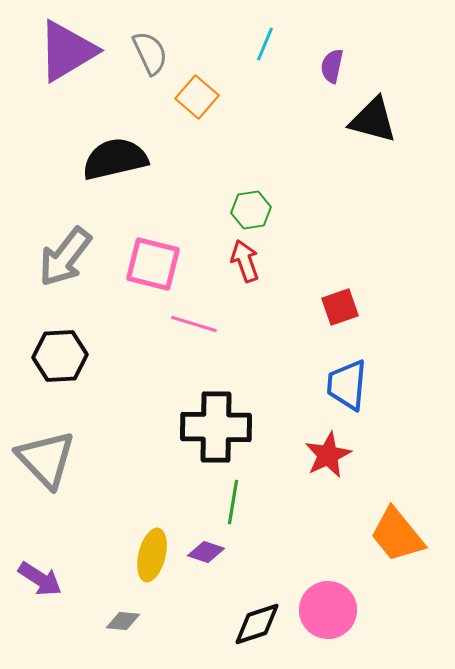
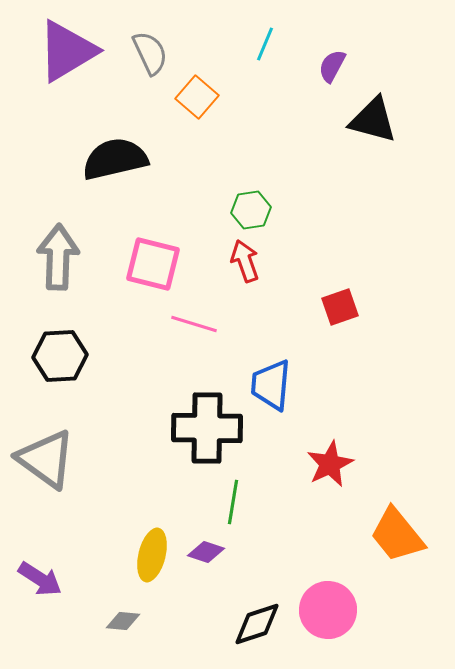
purple semicircle: rotated 16 degrees clockwise
gray arrow: moved 7 px left; rotated 144 degrees clockwise
blue trapezoid: moved 76 px left
black cross: moved 9 px left, 1 px down
red star: moved 2 px right, 9 px down
gray triangle: rotated 10 degrees counterclockwise
